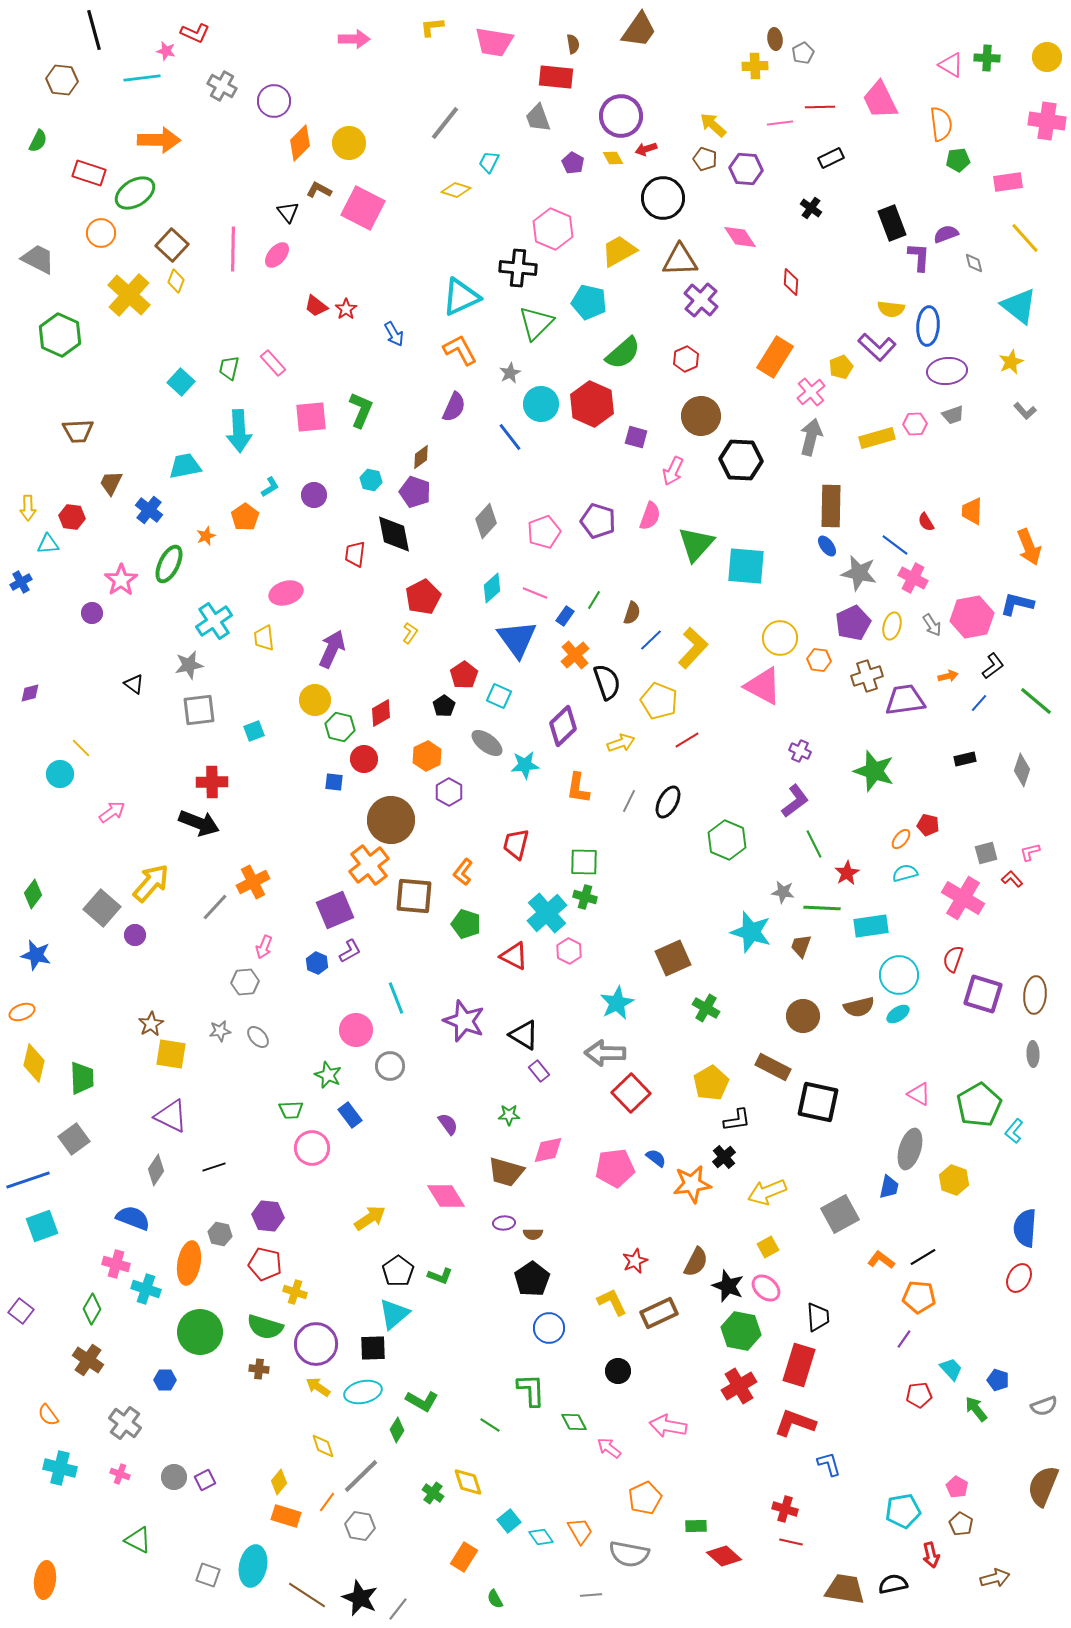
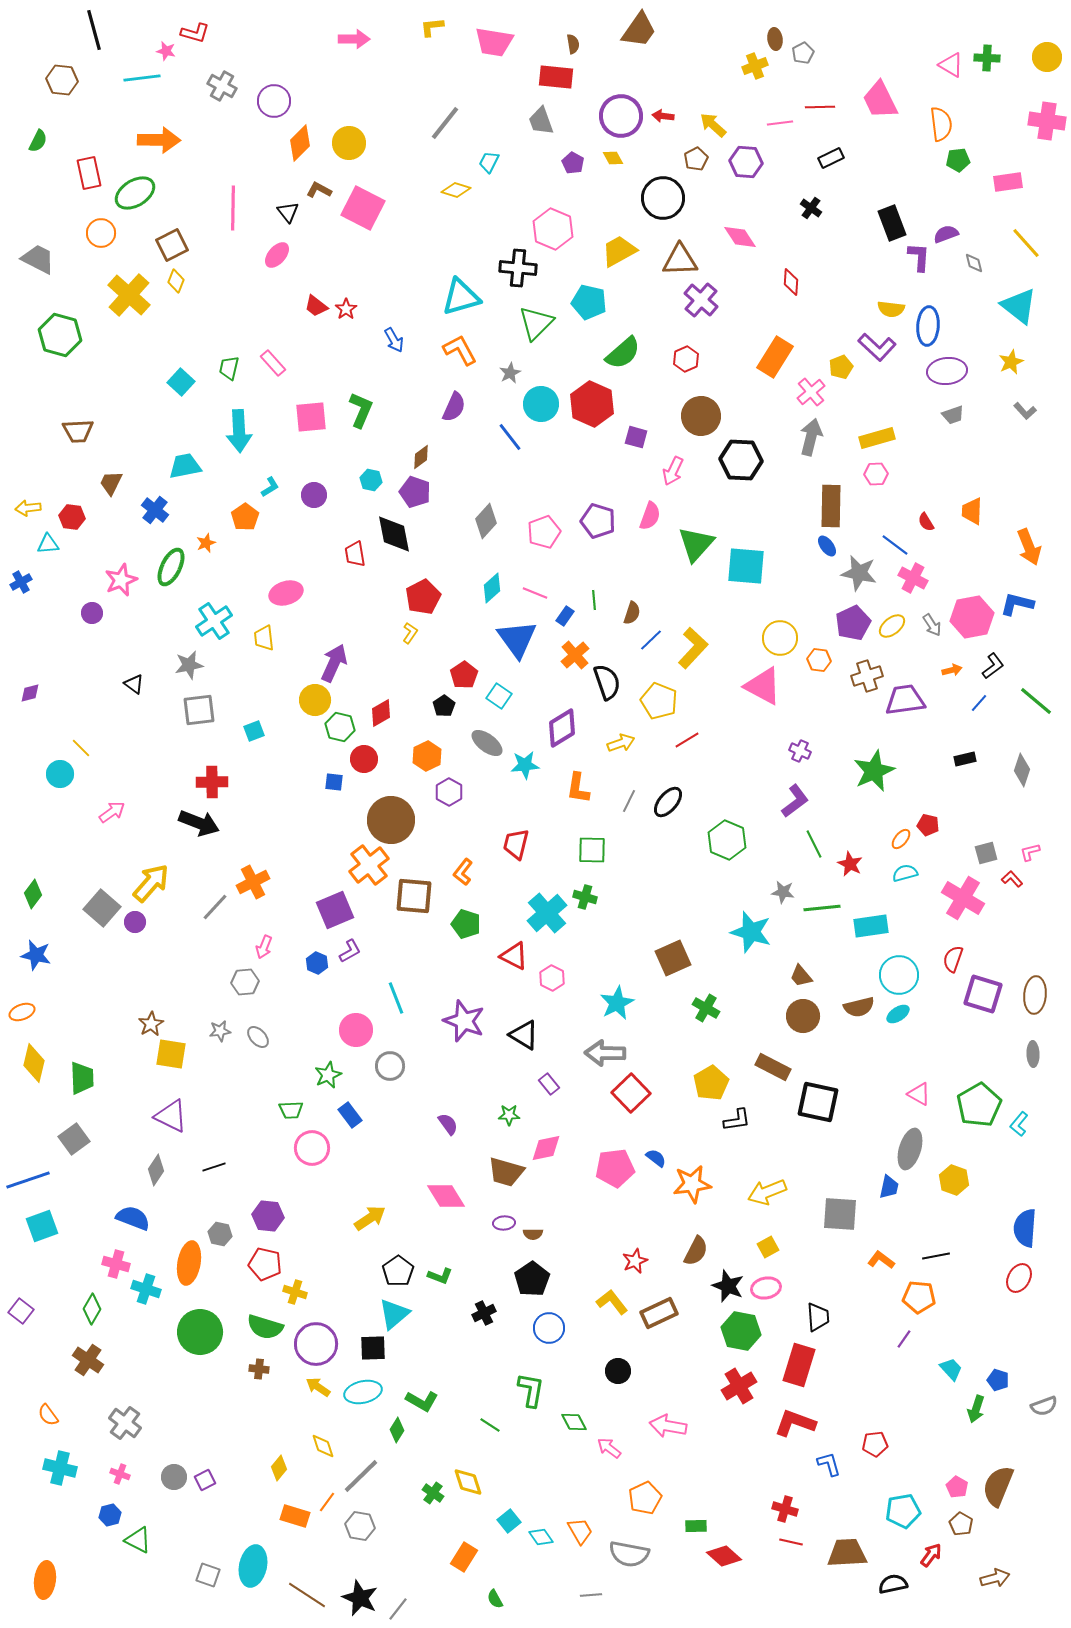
red L-shape at (195, 33): rotated 8 degrees counterclockwise
yellow cross at (755, 66): rotated 20 degrees counterclockwise
gray trapezoid at (538, 118): moved 3 px right, 3 px down
red arrow at (646, 149): moved 17 px right, 33 px up; rotated 25 degrees clockwise
brown pentagon at (705, 159): moved 9 px left; rotated 25 degrees clockwise
purple hexagon at (746, 169): moved 7 px up
red rectangle at (89, 173): rotated 60 degrees clockwise
yellow line at (1025, 238): moved 1 px right, 5 px down
brown square at (172, 245): rotated 20 degrees clockwise
pink line at (233, 249): moved 41 px up
cyan triangle at (461, 297): rotated 9 degrees clockwise
blue arrow at (394, 334): moved 6 px down
green hexagon at (60, 335): rotated 9 degrees counterclockwise
pink hexagon at (915, 424): moved 39 px left, 50 px down
yellow arrow at (28, 508): rotated 85 degrees clockwise
blue cross at (149, 510): moved 6 px right
orange star at (206, 536): moved 7 px down
red trapezoid at (355, 554): rotated 16 degrees counterclockwise
green ellipse at (169, 564): moved 2 px right, 3 px down
pink star at (121, 580): rotated 12 degrees clockwise
green line at (594, 600): rotated 36 degrees counterclockwise
yellow ellipse at (892, 626): rotated 36 degrees clockwise
purple arrow at (332, 649): moved 2 px right, 14 px down
orange arrow at (948, 676): moved 4 px right, 6 px up
cyan square at (499, 696): rotated 10 degrees clockwise
purple diamond at (563, 726): moved 1 px left, 2 px down; rotated 12 degrees clockwise
green star at (874, 771): rotated 30 degrees clockwise
black ellipse at (668, 802): rotated 12 degrees clockwise
green square at (584, 862): moved 8 px right, 12 px up
red star at (847, 873): moved 3 px right, 9 px up; rotated 15 degrees counterclockwise
green line at (822, 908): rotated 9 degrees counterclockwise
purple circle at (135, 935): moved 13 px up
brown trapezoid at (801, 946): moved 30 px down; rotated 60 degrees counterclockwise
pink hexagon at (569, 951): moved 17 px left, 27 px down
purple rectangle at (539, 1071): moved 10 px right, 13 px down
green star at (328, 1075): rotated 24 degrees clockwise
cyan L-shape at (1014, 1131): moved 5 px right, 7 px up
pink diamond at (548, 1150): moved 2 px left, 2 px up
black cross at (724, 1157): moved 240 px left, 156 px down; rotated 15 degrees clockwise
gray square at (840, 1214): rotated 33 degrees clockwise
black line at (923, 1257): moved 13 px right, 1 px up; rotated 20 degrees clockwise
brown semicircle at (696, 1262): moved 11 px up
pink ellipse at (766, 1288): rotated 52 degrees counterclockwise
yellow L-shape at (612, 1302): rotated 12 degrees counterclockwise
blue hexagon at (165, 1380): moved 55 px left, 135 px down; rotated 15 degrees counterclockwise
green L-shape at (531, 1390): rotated 12 degrees clockwise
red pentagon at (919, 1395): moved 44 px left, 49 px down
green arrow at (976, 1409): rotated 124 degrees counterclockwise
yellow diamond at (279, 1482): moved 14 px up
brown semicircle at (1043, 1486): moved 45 px left
orange rectangle at (286, 1516): moved 9 px right
red arrow at (931, 1555): rotated 130 degrees counterclockwise
brown trapezoid at (845, 1589): moved 2 px right, 36 px up; rotated 12 degrees counterclockwise
